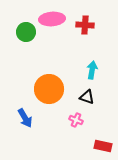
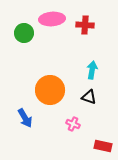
green circle: moved 2 px left, 1 px down
orange circle: moved 1 px right, 1 px down
black triangle: moved 2 px right
pink cross: moved 3 px left, 4 px down
